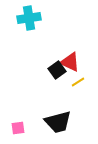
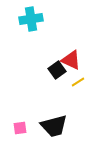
cyan cross: moved 2 px right, 1 px down
red triangle: moved 1 px right, 2 px up
black trapezoid: moved 4 px left, 4 px down
pink square: moved 2 px right
